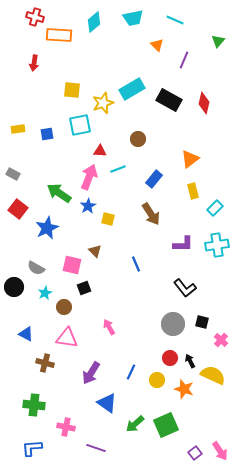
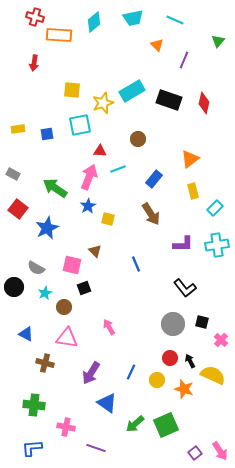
cyan rectangle at (132, 89): moved 2 px down
black rectangle at (169, 100): rotated 10 degrees counterclockwise
green arrow at (59, 193): moved 4 px left, 5 px up
